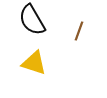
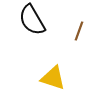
yellow triangle: moved 19 px right, 15 px down
